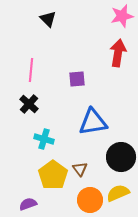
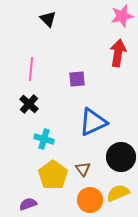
pink line: moved 1 px up
blue triangle: rotated 16 degrees counterclockwise
brown triangle: moved 3 px right
